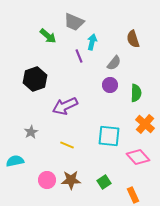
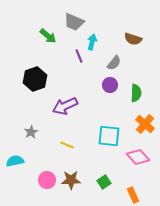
brown semicircle: rotated 54 degrees counterclockwise
